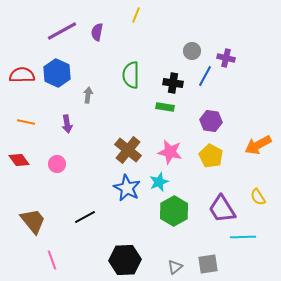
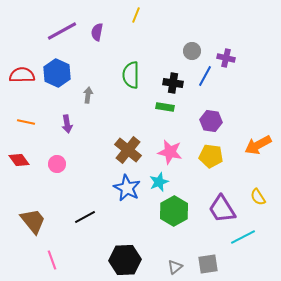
yellow pentagon: rotated 20 degrees counterclockwise
cyan line: rotated 25 degrees counterclockwise
